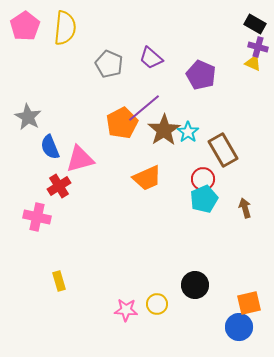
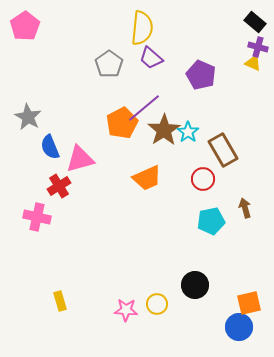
black rectangle: moved 2 px up; rotated 10 degrees clockwise
yellow semicircle: moved 77 px right
gray pentagon: rotated 12 degrees clockwise
cyan pentagon: moved 7 px right, 22 px down; rotated 12 degrees clockwise
yellow rectangle: moved 1 px right, 20 px down
